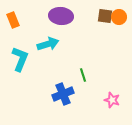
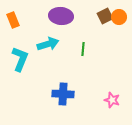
brown square: rotated 35 degrees counterclockwise
green line: moved 26 px up; rotated 24 degrees clockwise
blue cross: rotated 25 degrees clockwise
